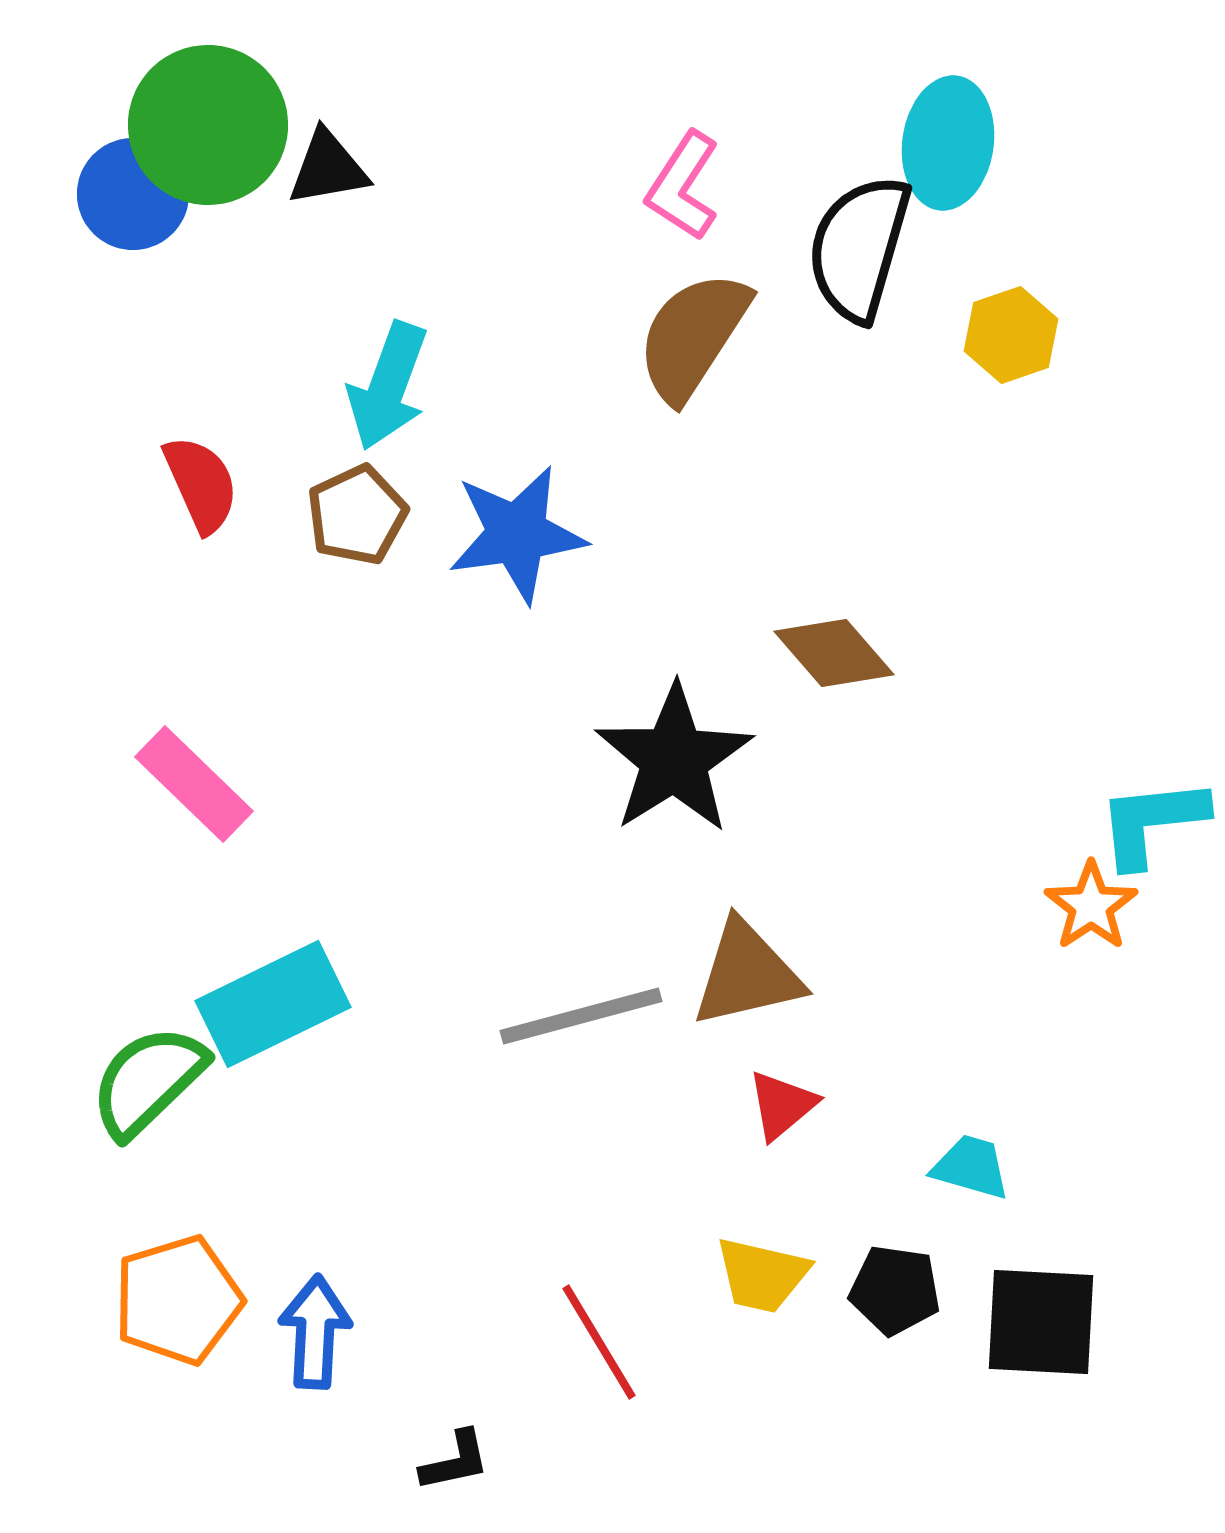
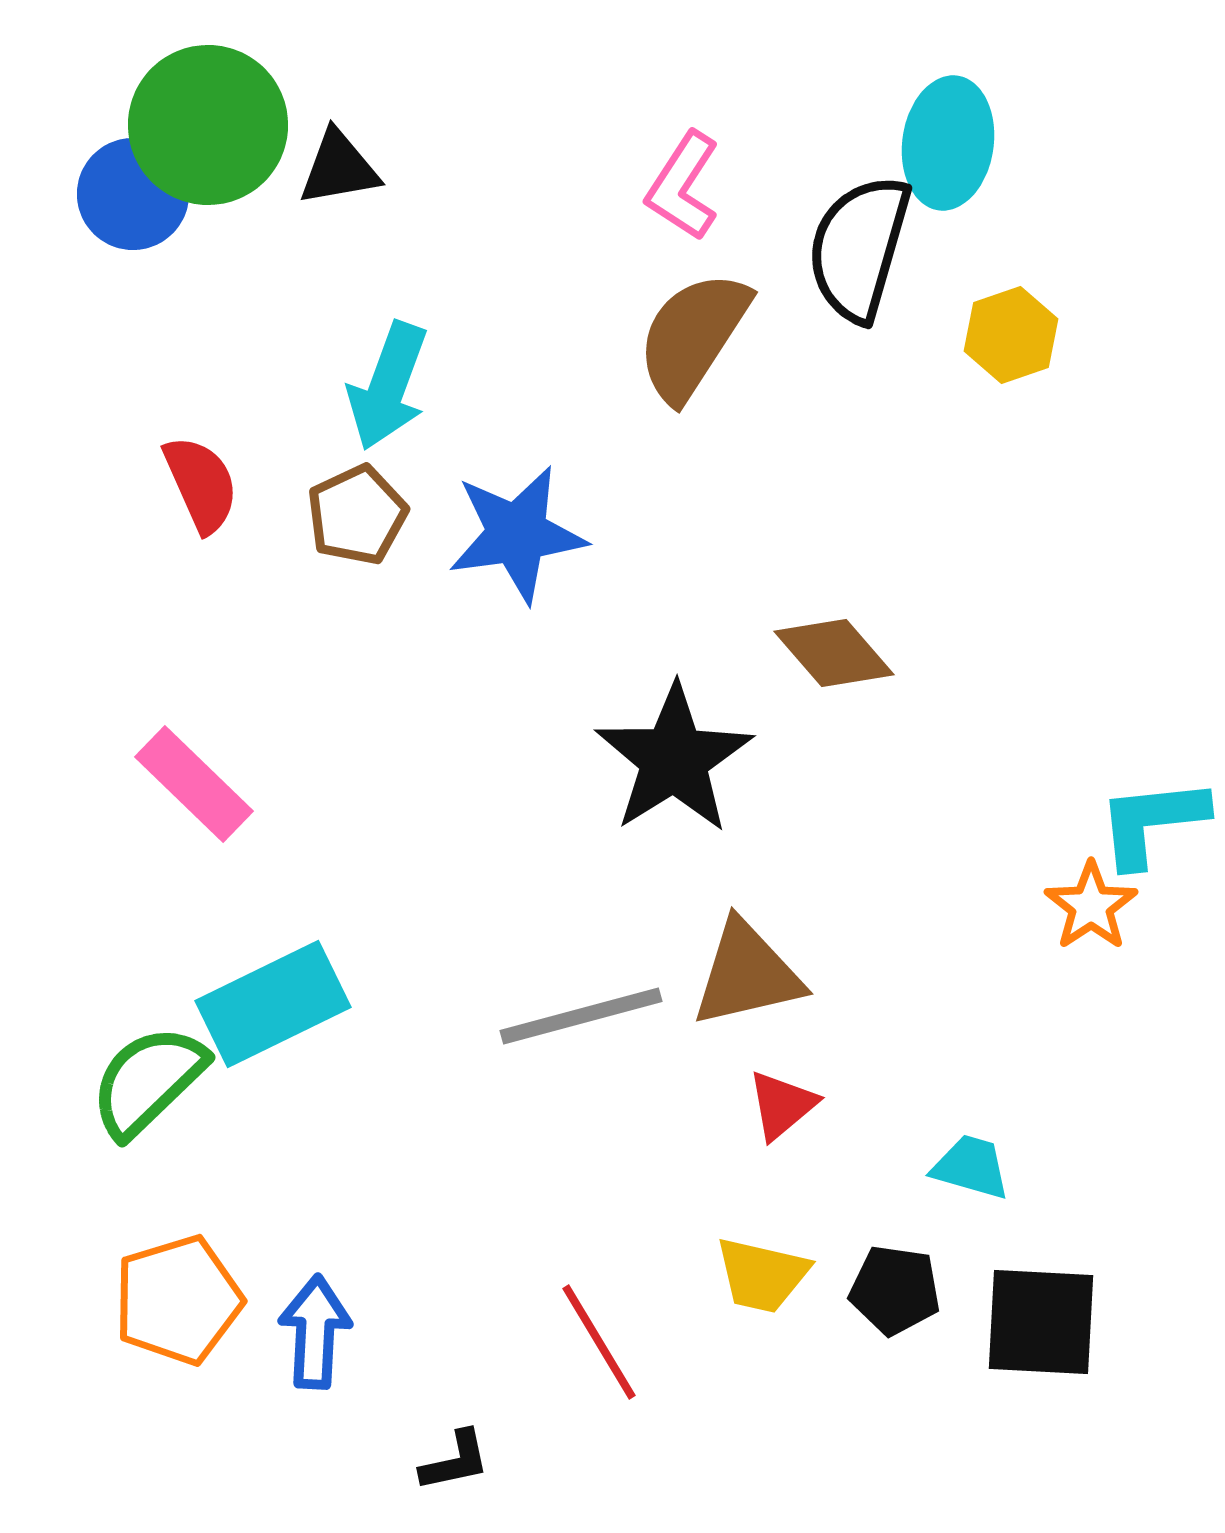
black triangle: moved 11 px right
